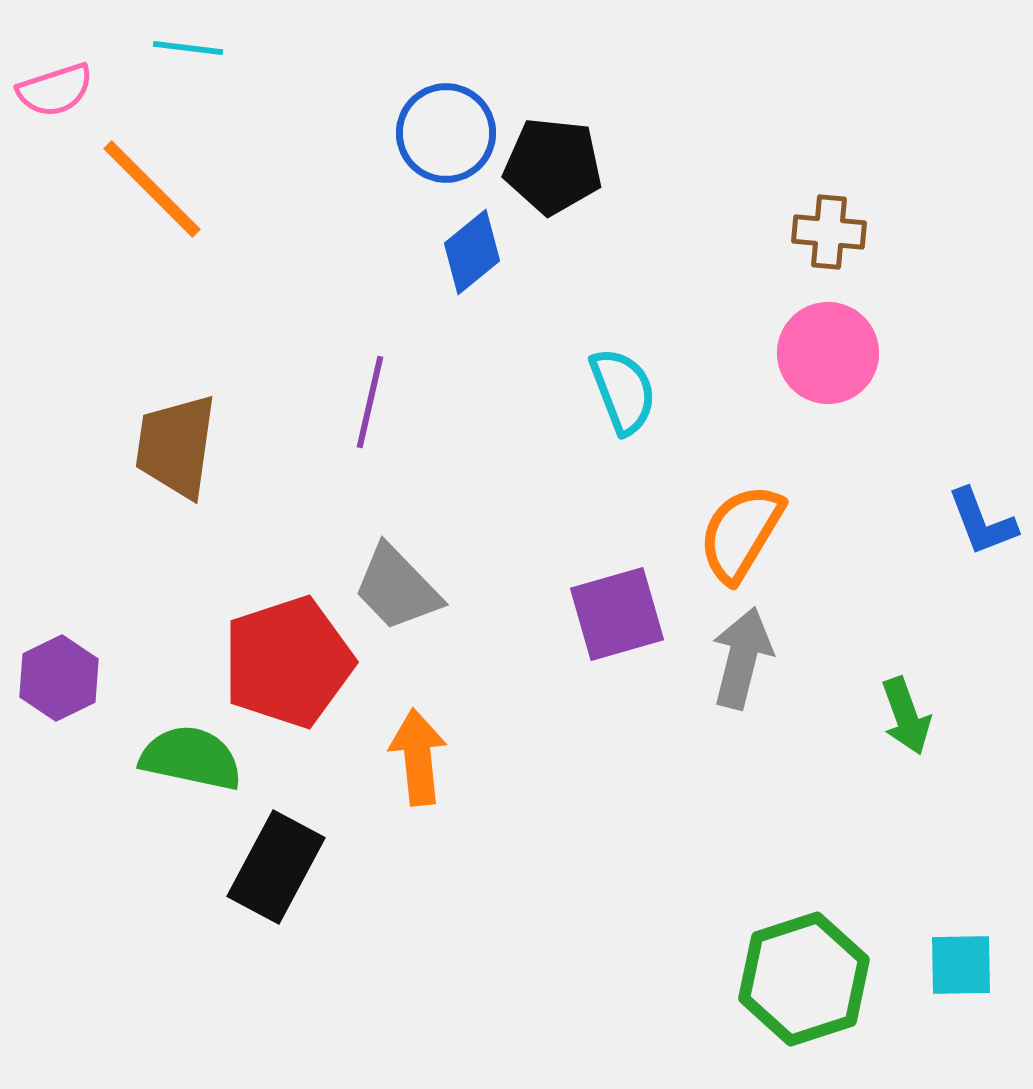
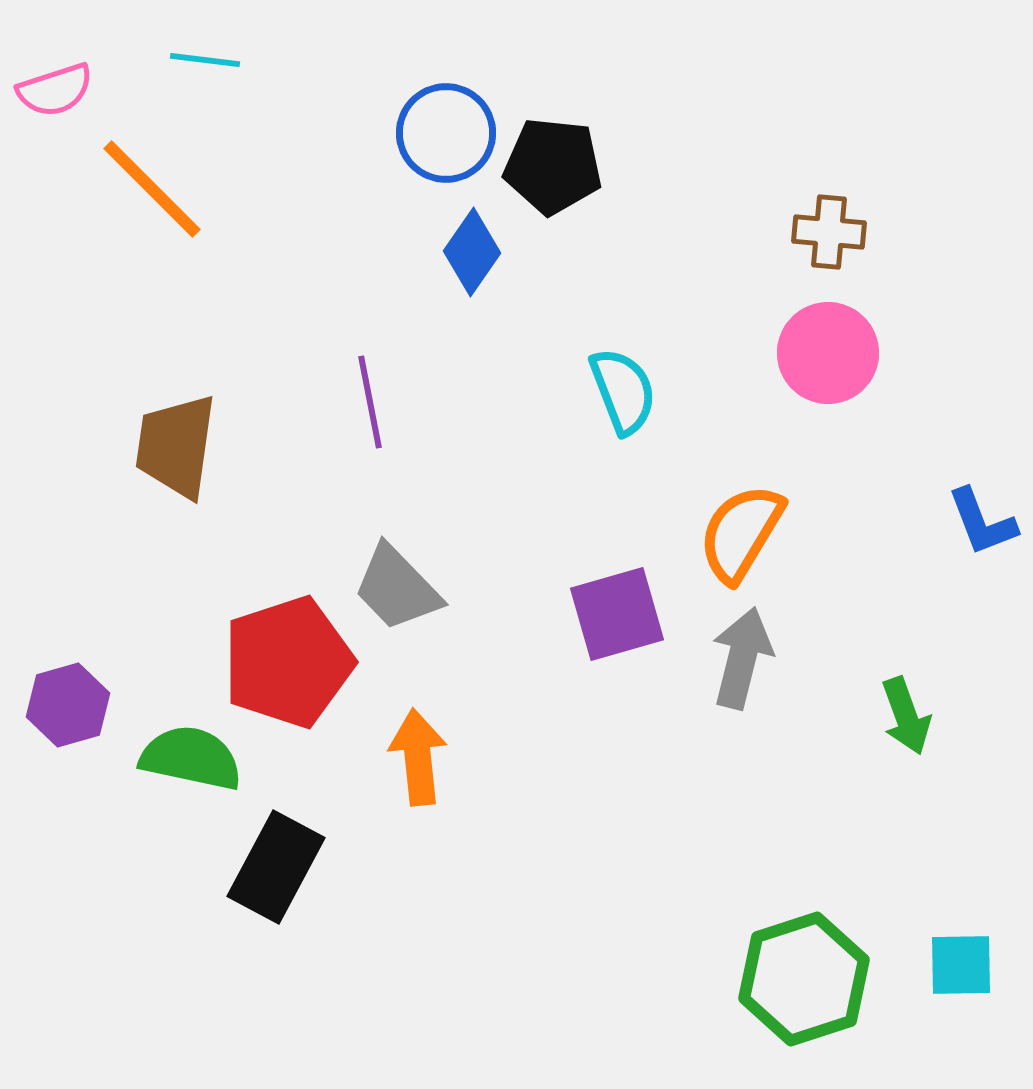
cyan line: moved 17 px right, 12 px down
blue diamond: rotated 16 degrees counterclockwise
purple line: rotated 24 degrees counterclockwise
purple hexagon: moved 9 px right, 27 px down; rotated 10 degrees clockwise
